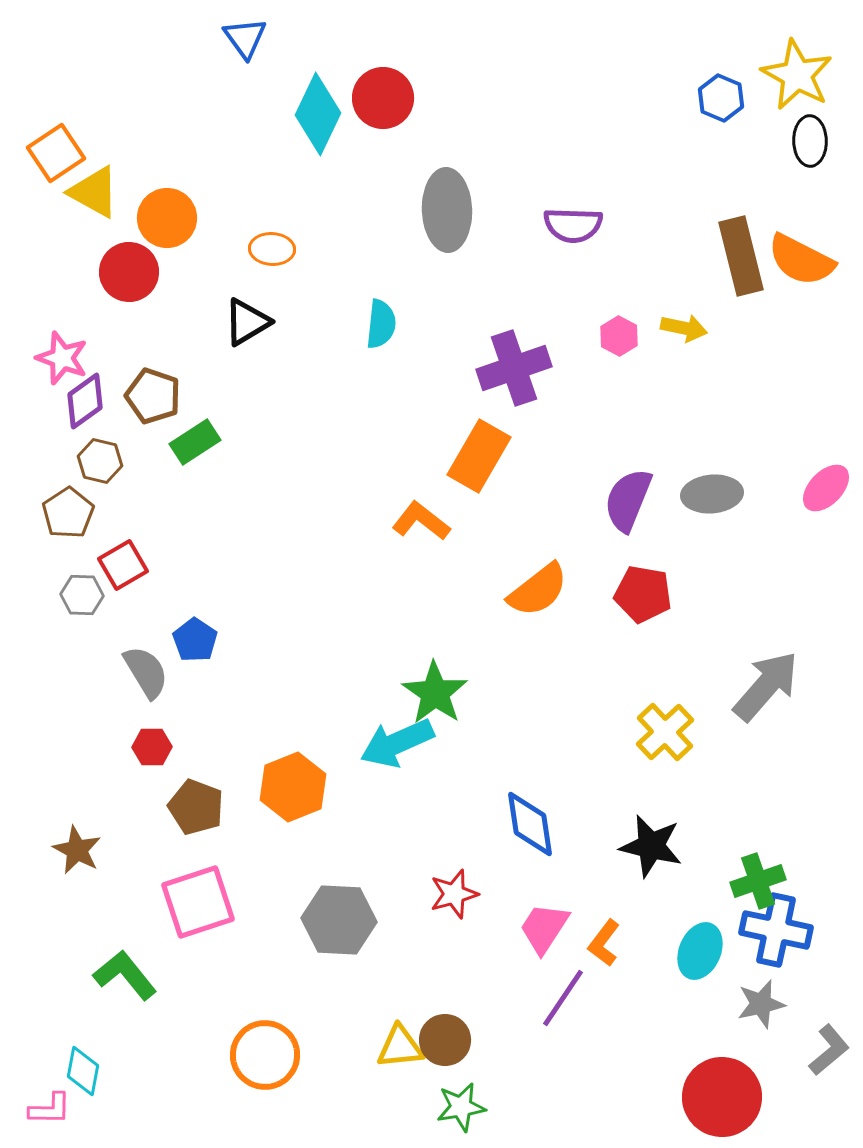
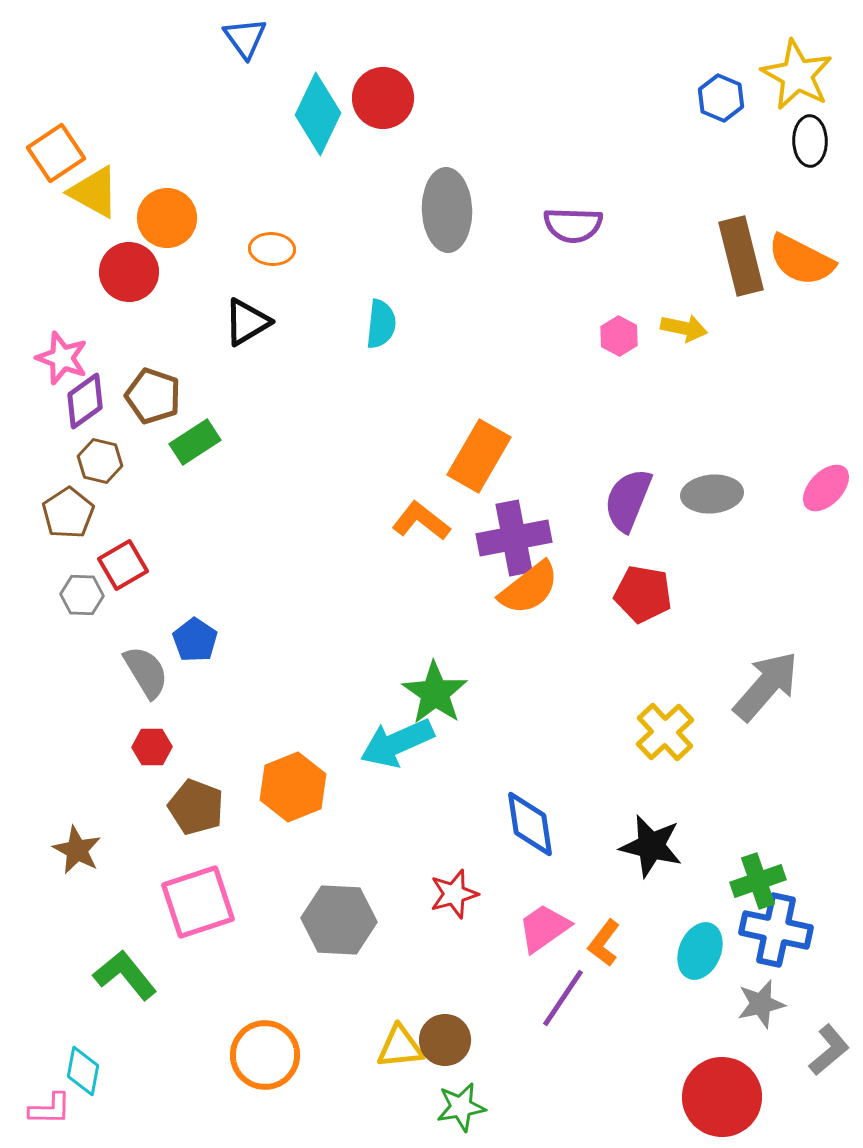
purple cross at (514, 368): moved 170 px down; rotated 8 degrees clockwise
orange semicircle at (538, 590): moved 9 px left, 2 px up
pink trapezoid at (544, 928): rotated 22 degrees clockwise
